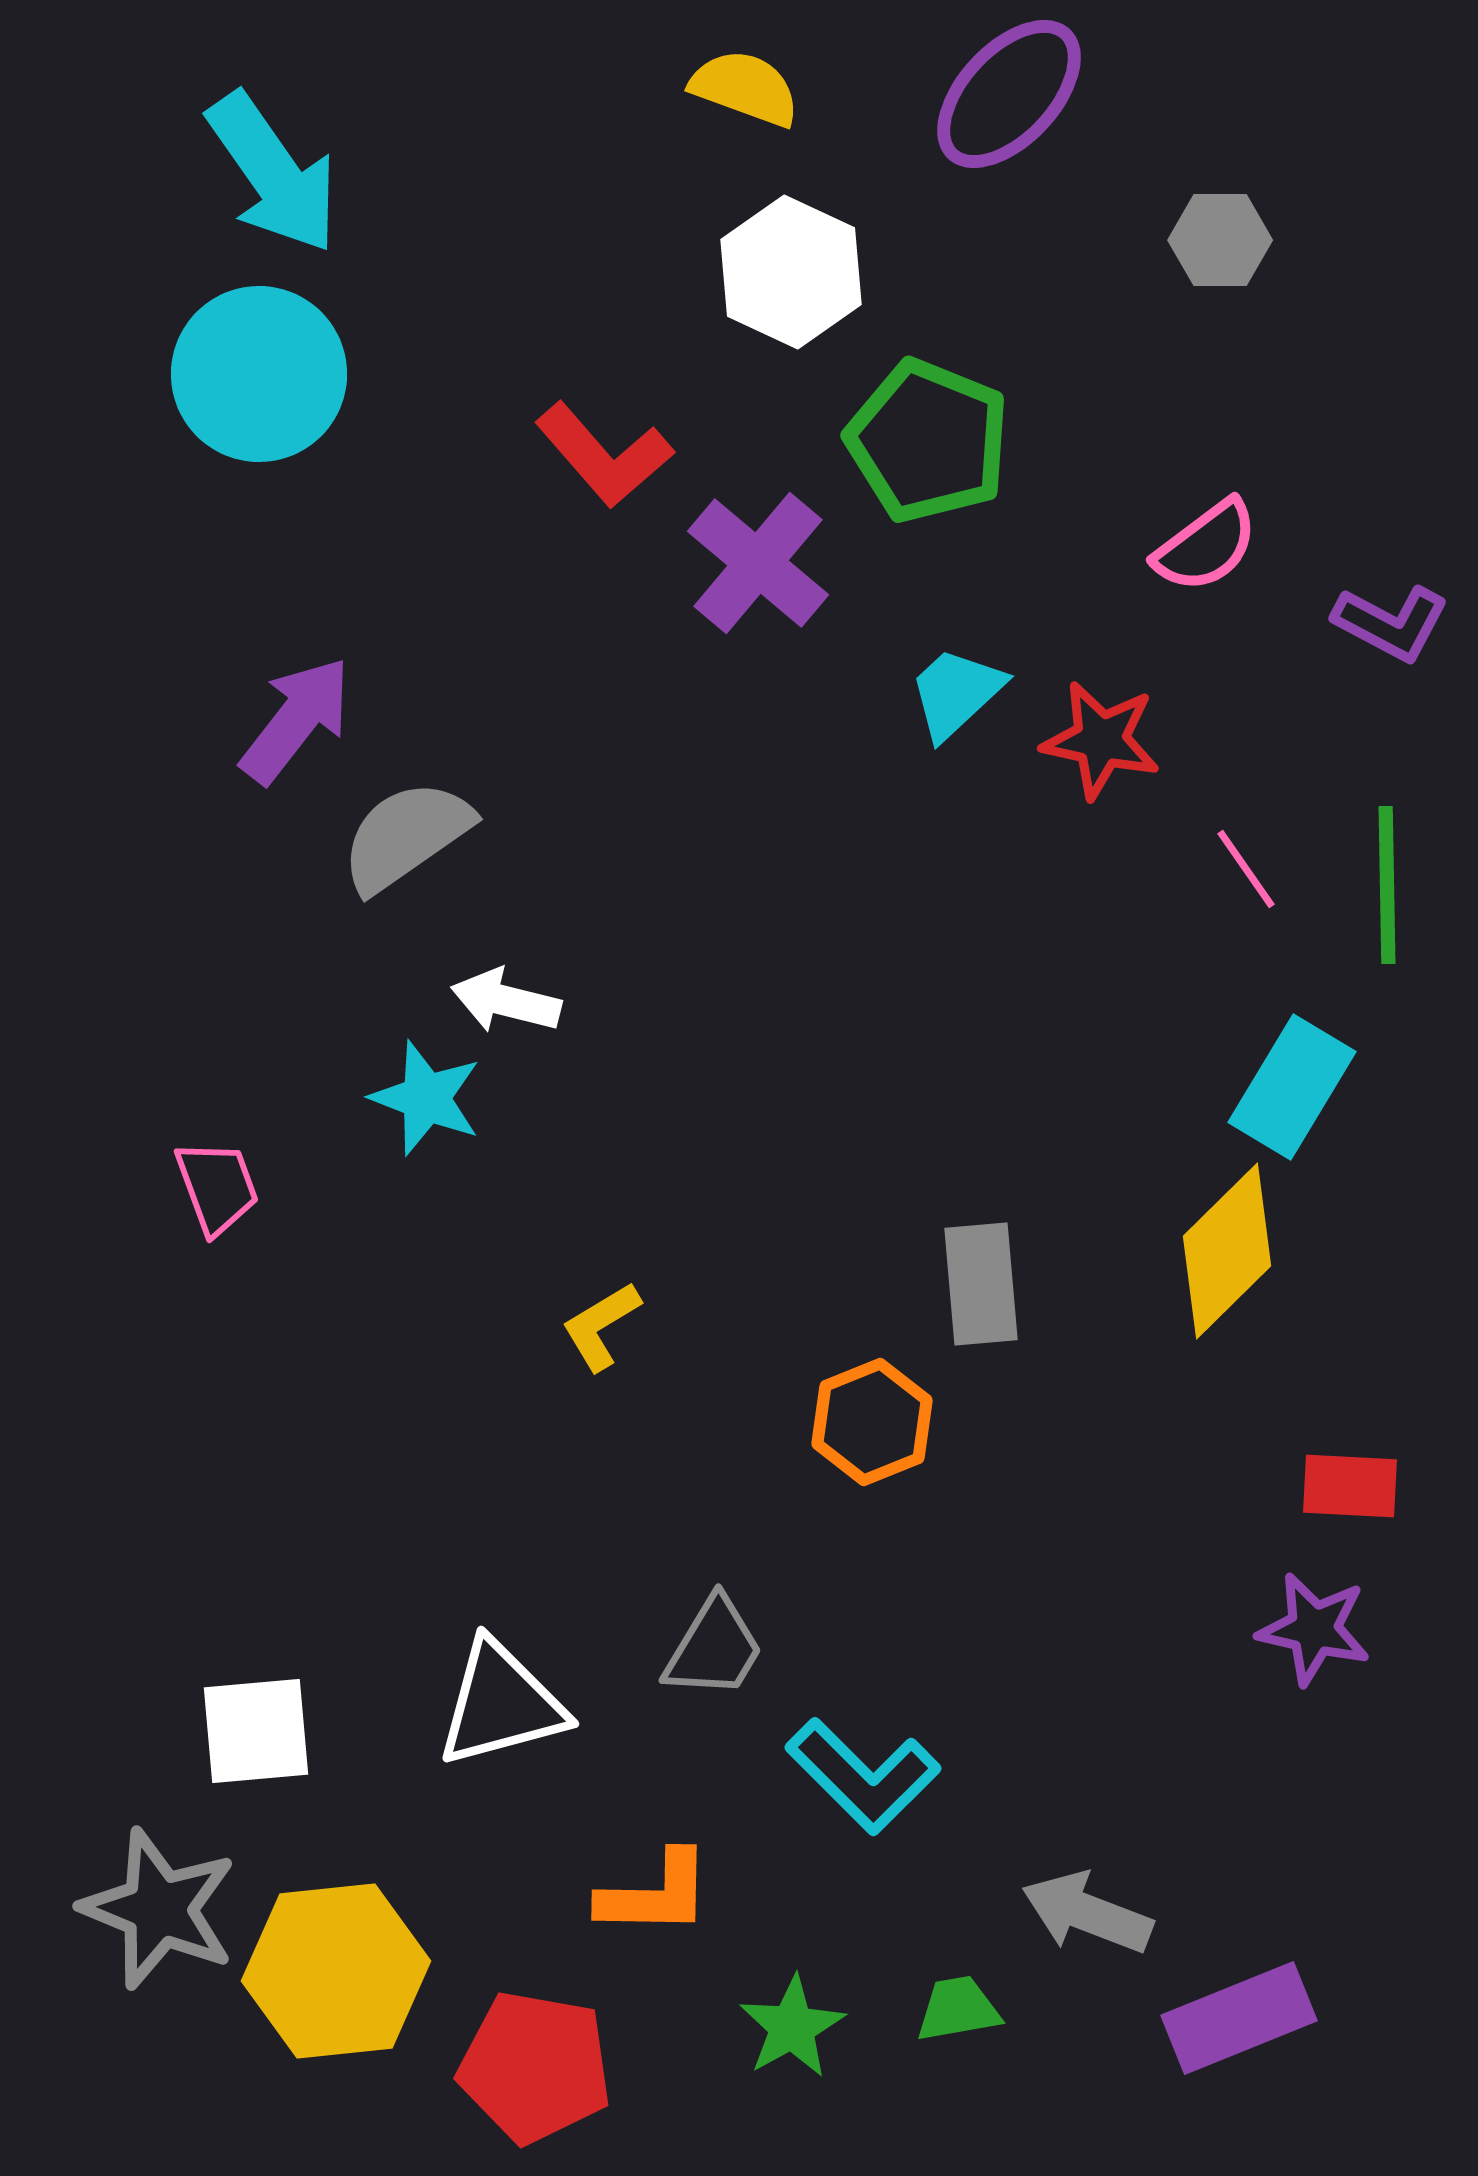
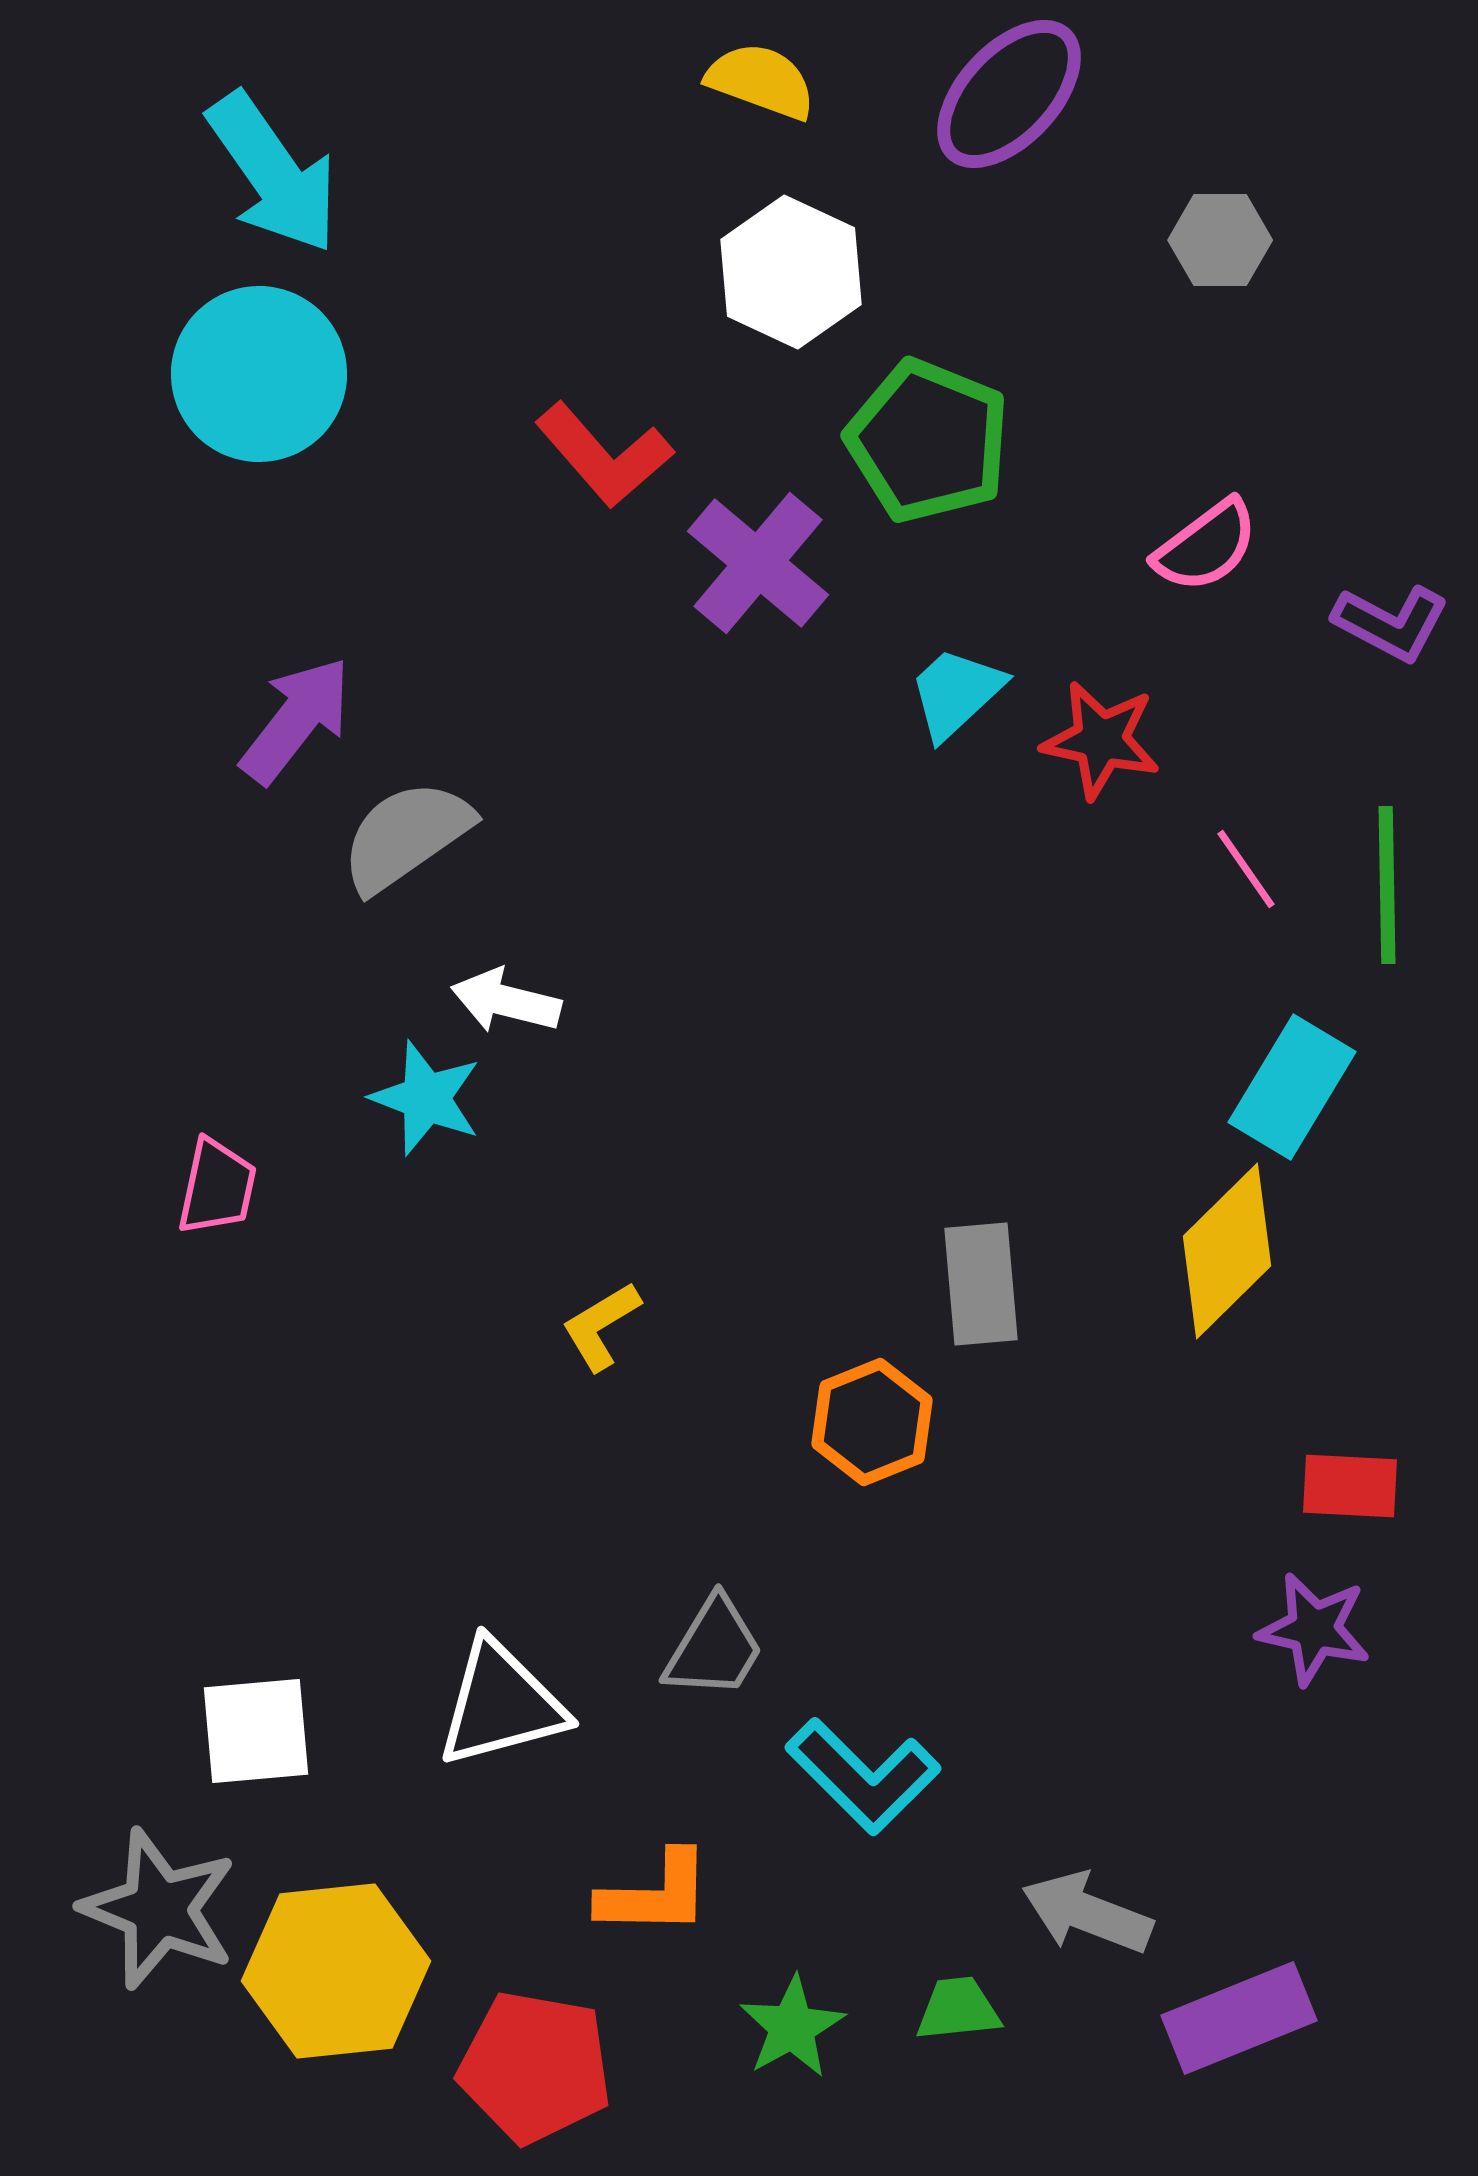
yellow semicircle: moved 16 px right, 7 px up
pink trapezoid: rotated 32 degrees clockwise
green trapezoid: rotated 4 degrees clockwise
